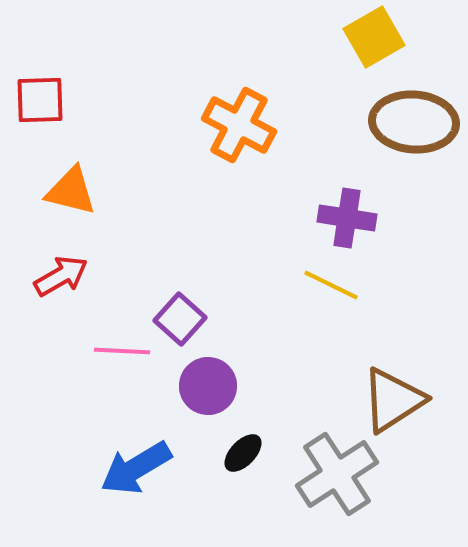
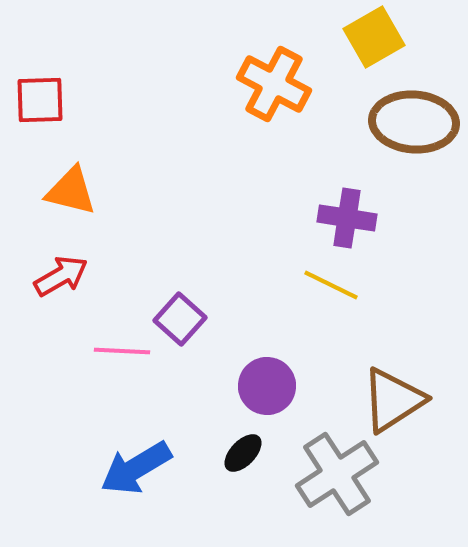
orange cross: moved 35 px right, 41 px up
purple circle: moved 59 px right
